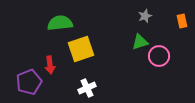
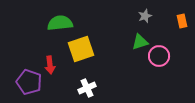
purple pentagon: rotated 30 degrees counterclockwise
